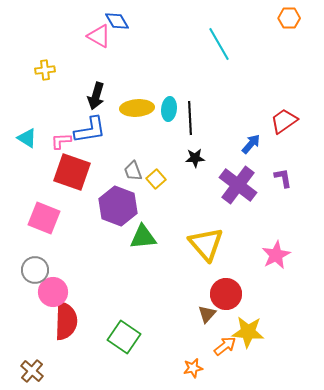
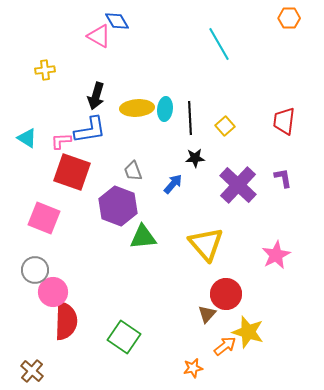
cyan ellipse: moved 4 px left
red trapezoid: rotated 48 degrees counterclockwise
blue arrow: moved 78 px left, 40 px down
yellow square: moved 69 px right, 53 px up
purple cross: rotated 6 degrees clockwise
yellow star: rotated 12 degrees clockwise
